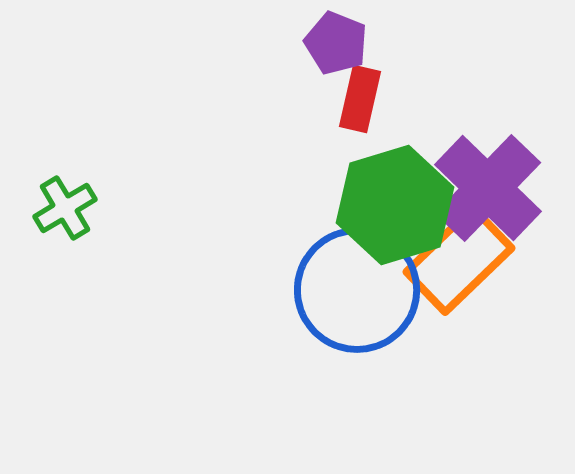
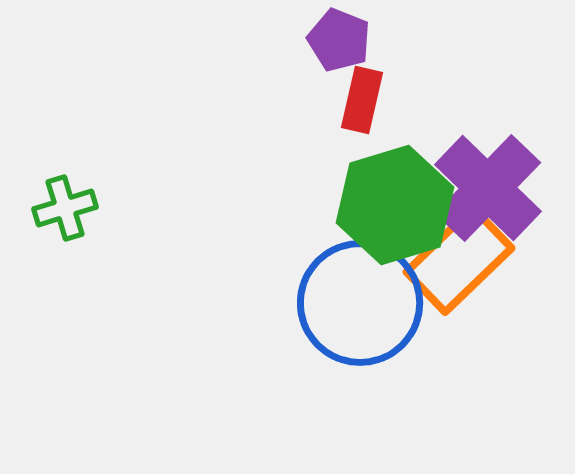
purple pentagon: moved 3 px right, 3 px up
red rectangle: moved 2 px right, 1 px down
green cross: rotated 14 degrees clockwise
blue circle: moved 3 px right, 13 px down
